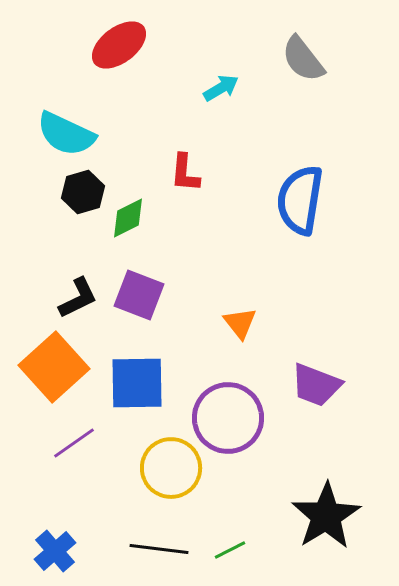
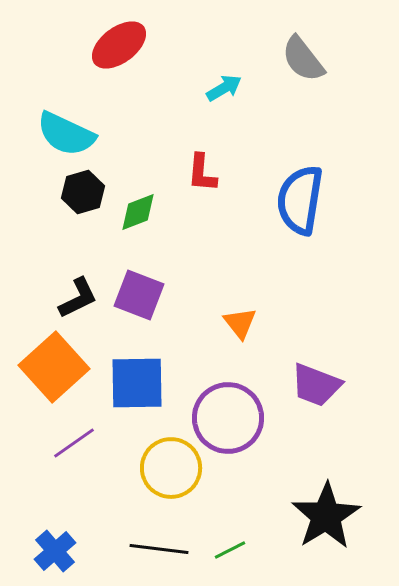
cyan arrow: moved 3 px right
red L-shape: moved 17 px right
green diamond: moved 10 px right, 6 px up; rotated 6 degrees clockwise
